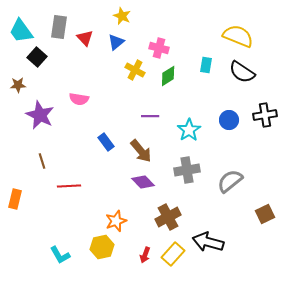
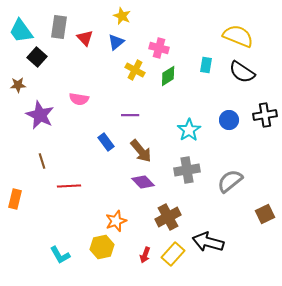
purple line: moved 20 px left, 1 px up
